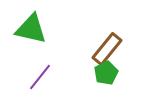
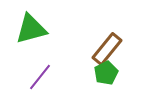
green triangle: rotated 28 degrees counterclockwise
